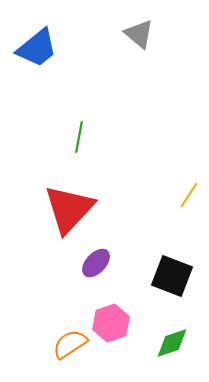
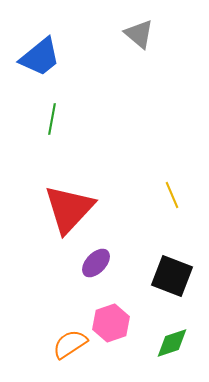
blue trapezoid: moved 3 px right, 9 px down
green line: moved 27 px left, 18 px up
yellow line: moved 17 px left; rotated 56 degrees counterclockwise
